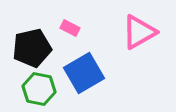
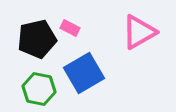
black pentagon: moved 5 px right, 9 px up
